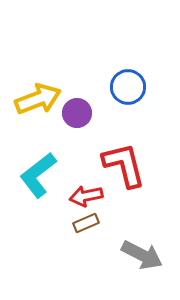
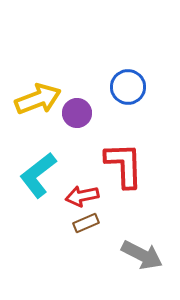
red L-shape: rotated 12 degrees clockwise
red arrow: moved 4 px left
